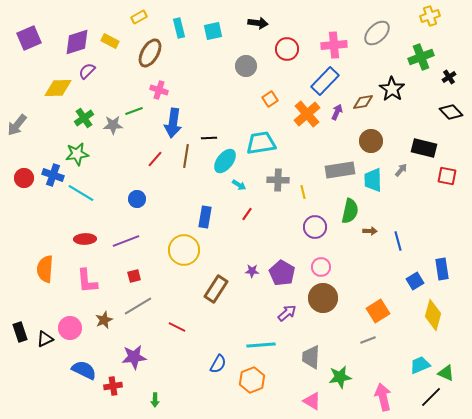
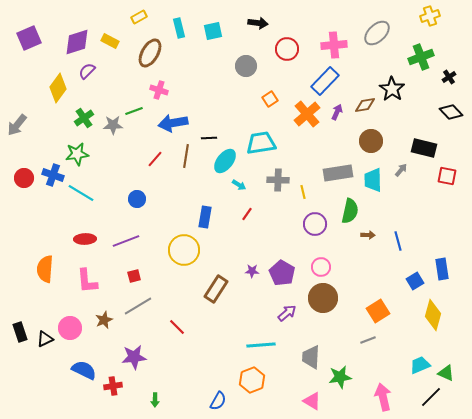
yellow diamond at (58, 88): rotated 52 degrees counterclockwise
brown diamond at (363, 102): moved 2 px right, 3 px down
blue arrow at (173, 123): rotated 72 degrees clockwise
gray rectangle at (340, 170): moved 2 px left, 3 px down
purple circle at (315, 227): moved 3 px up
brown arrow at (370, 231): moved 2 px left, 4 px down
red line at (177, 327): rotated 18 degrees clockwise
blue semicircle at (218, 364): moved 37 px down
